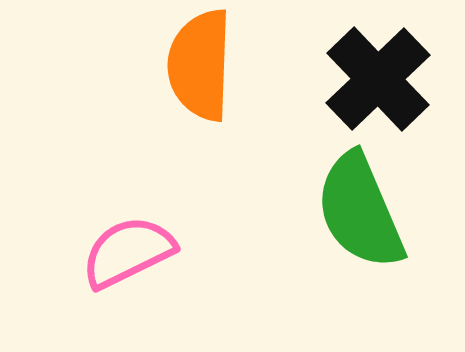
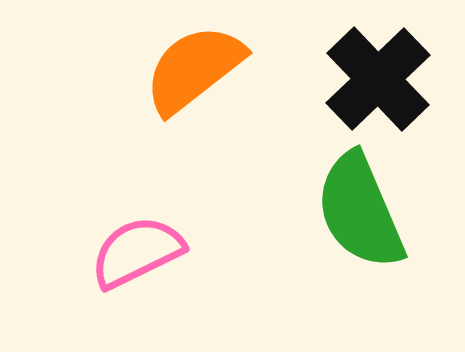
orange semicircle: moved 6 px left, 4 px down; rotated 50 degrees clockwise
pink semicircle: moved 9 px right
